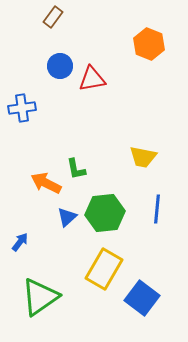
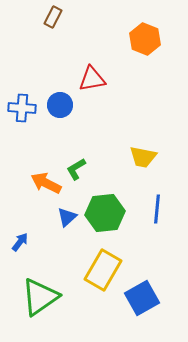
brown rectangle: rotated 10 degrees counterclockwise
orange hexagon: moved 4 px left, 5 px up
blue circle: moved 39 px down
blue cross: rotated 12 degrees clockwise
green L-shape: rotated 70 degrees clockwise
yellow rectangle: moved 1 px left, 1 px down
blue square: rotated 24 degrees clockwise
